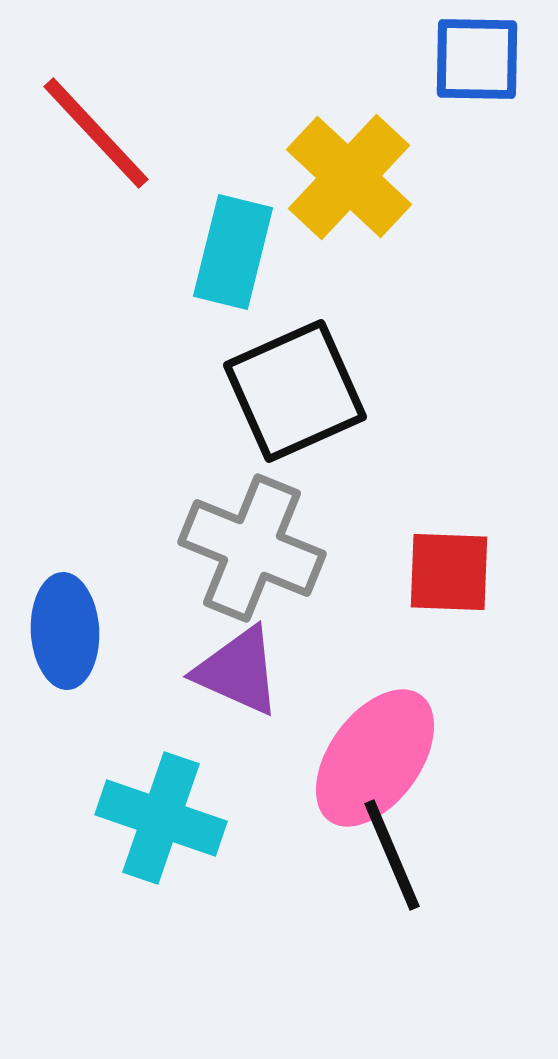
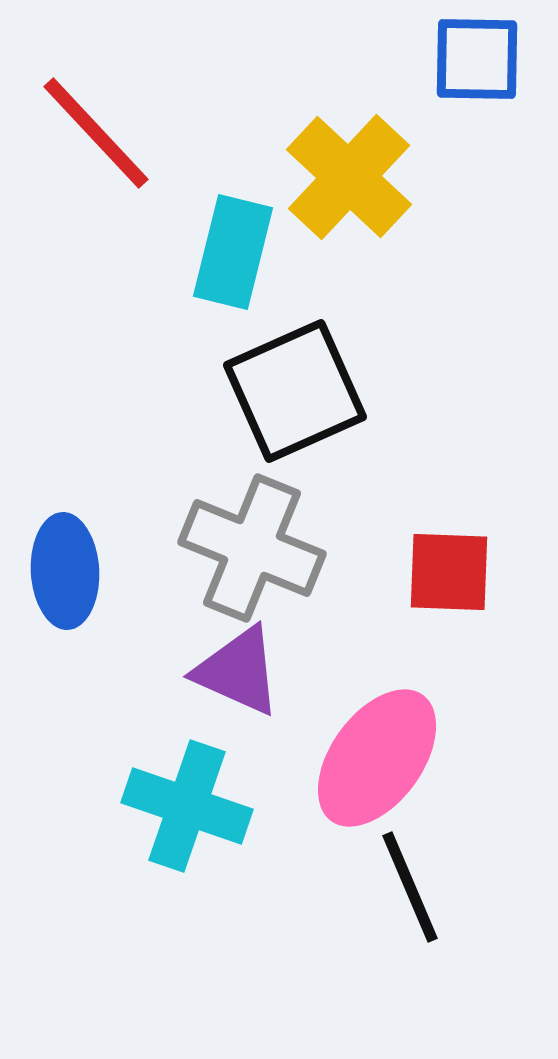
blue ellipse: moved 60 px up
pink ellipse: moved 2 px right
cyan cross: moved 26 px right, 12 px up
black line: moved 18 px right, 32 px down
